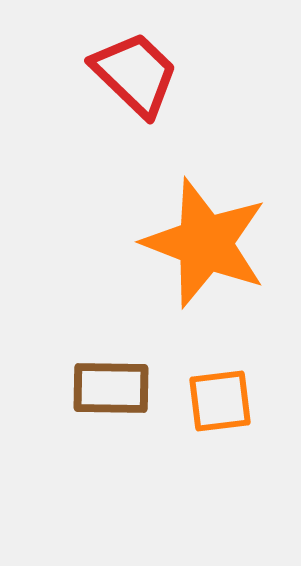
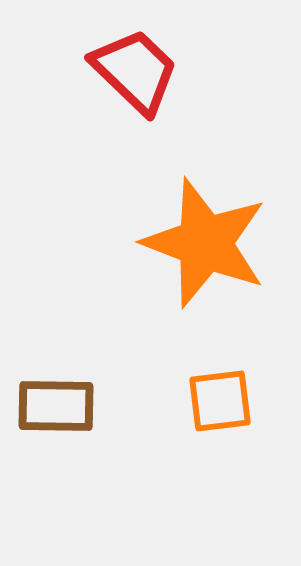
red trapezoid: moved 3 px up
brown rectangle: moved 55 px left, 18 px down
